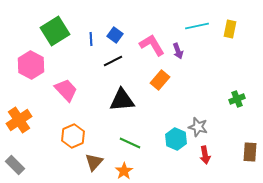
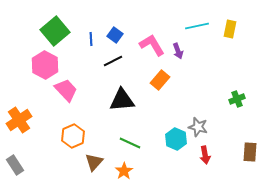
green square: rotated 8 degrees counterclockwise
pink hexagon: moved 14 px right
gray rectangle: rotated 12 degrees clockwise
